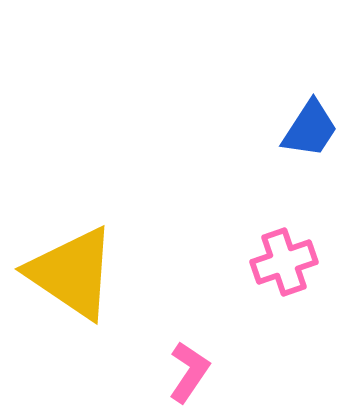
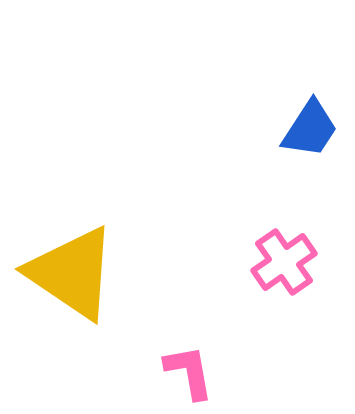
pink cross: rotated 16 degrees counterclockwise
pink L-shape: rotated 44 degrees counterclockwise
